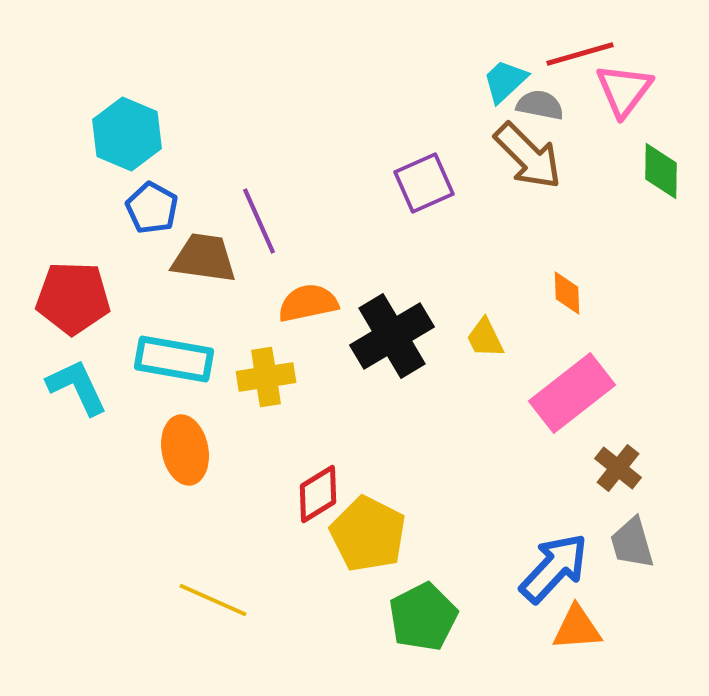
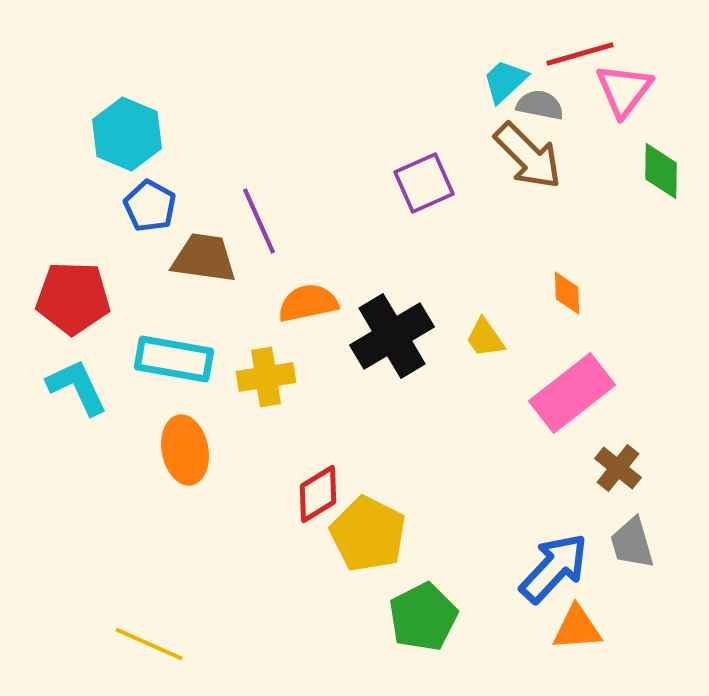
blue pentagon: moved 2 px left, 2 px up
yellow trapezoid: rotated 9 degrees counterclockwise
yellow line: moved 64 px left, 44 px down
